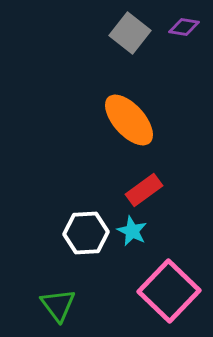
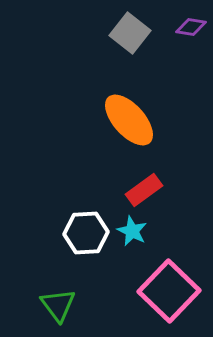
purple diamond: moved 7 px right
